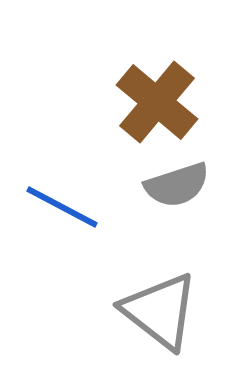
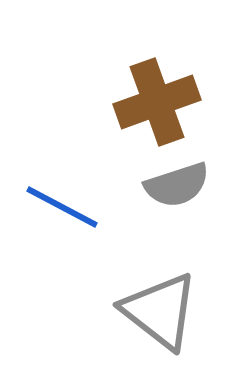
brown cross: rotated 30 degrees clockwise
